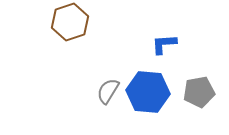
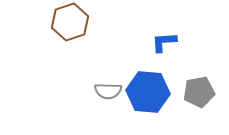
blue L-shape: moved 2 px up
gray semicircle: rotated 120 degrees counterclockwise
